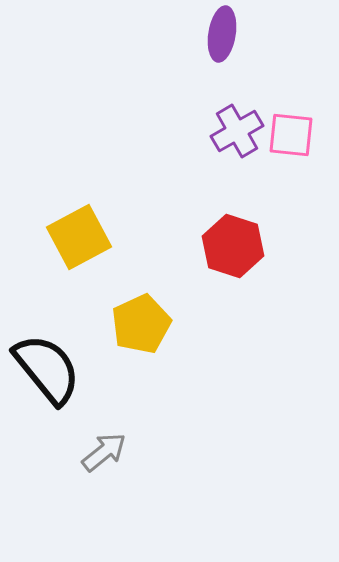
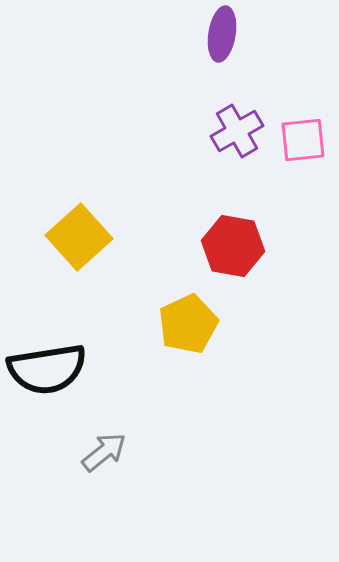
pink square: moved 12 px right, 5 px down; rotated 12 degrees counterclockwise
yellow square: rotated 14 degrees counterclockwise
red hexagon: rotated 8 degrees counterclockwise
yellow pentagon: moved 47 px right
black semicircle: rotated 120 degrees clockwise
